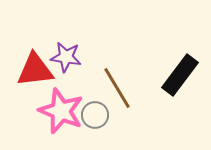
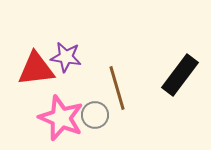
red triangle: moved 1 px right, 1 px up
brown line: rotated 15 degrees clockwise
pink star: moved 7 px down
